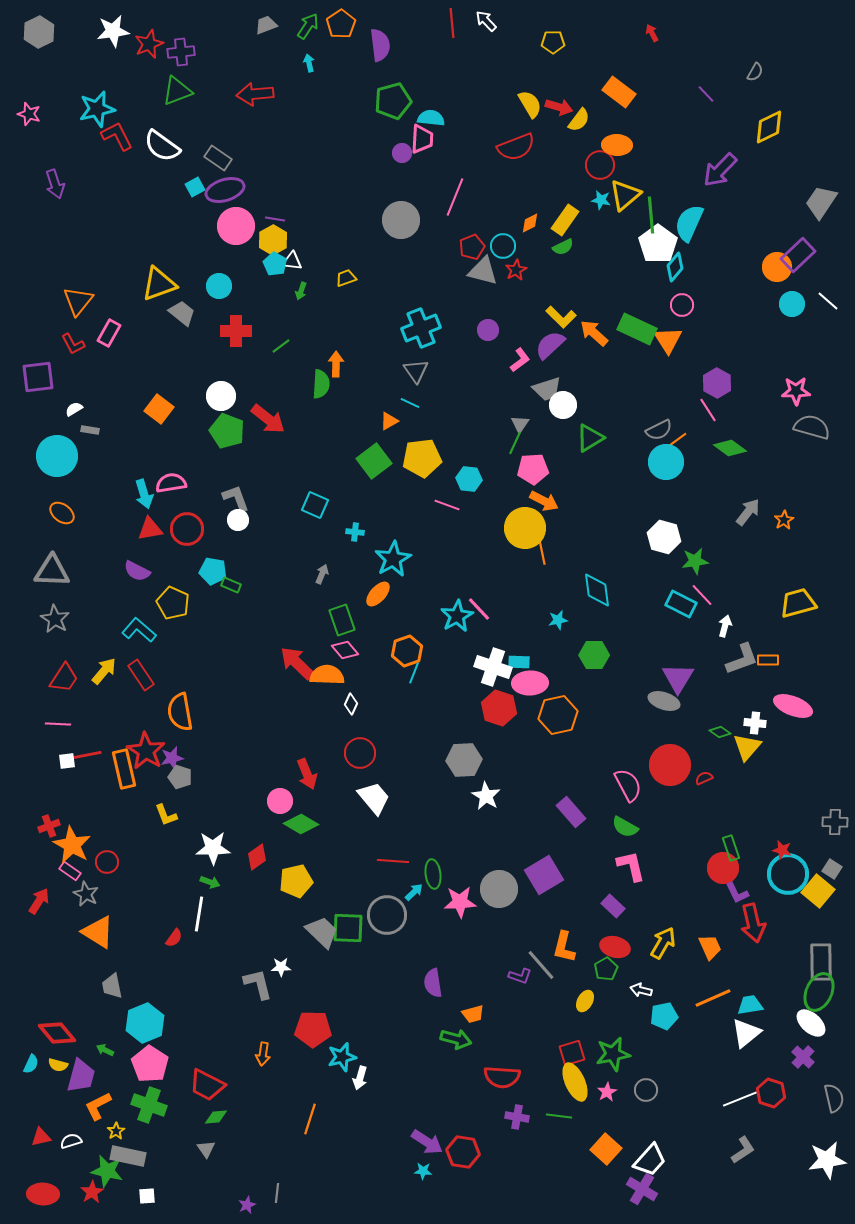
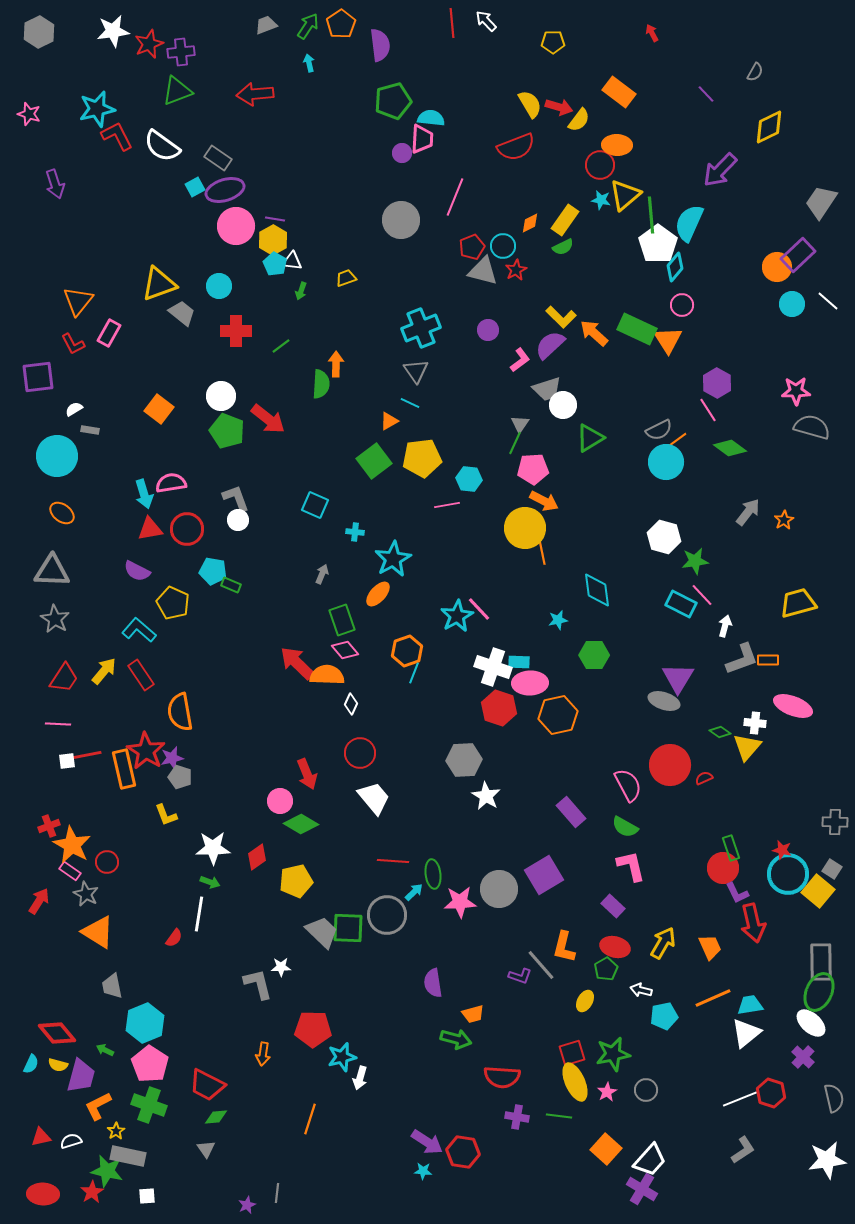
pink line at (447, 505): rotated 30 degrees counterclockwise
